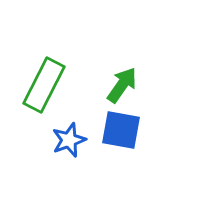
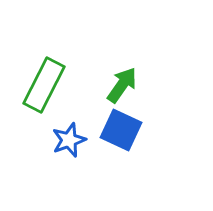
blue square: rotated 15 degrees clockwise
